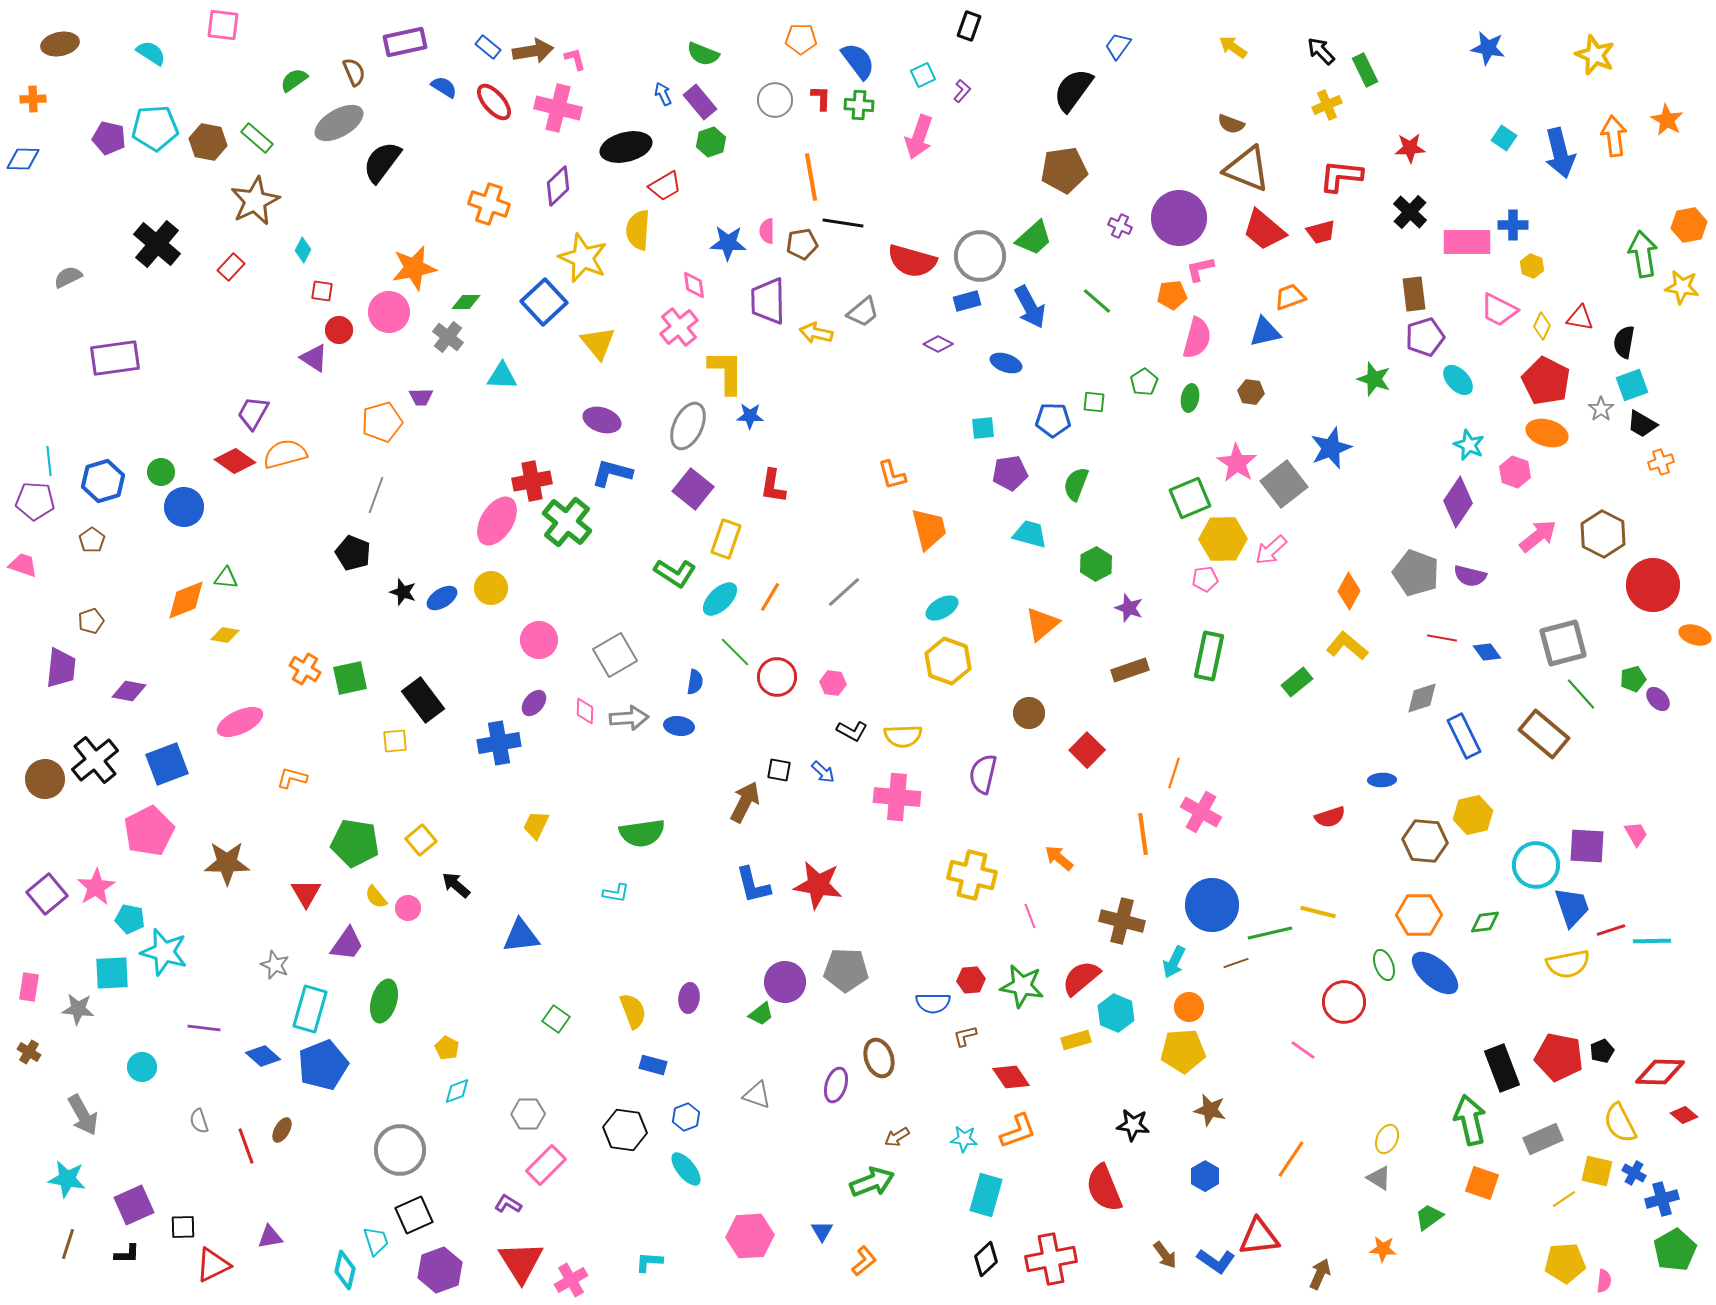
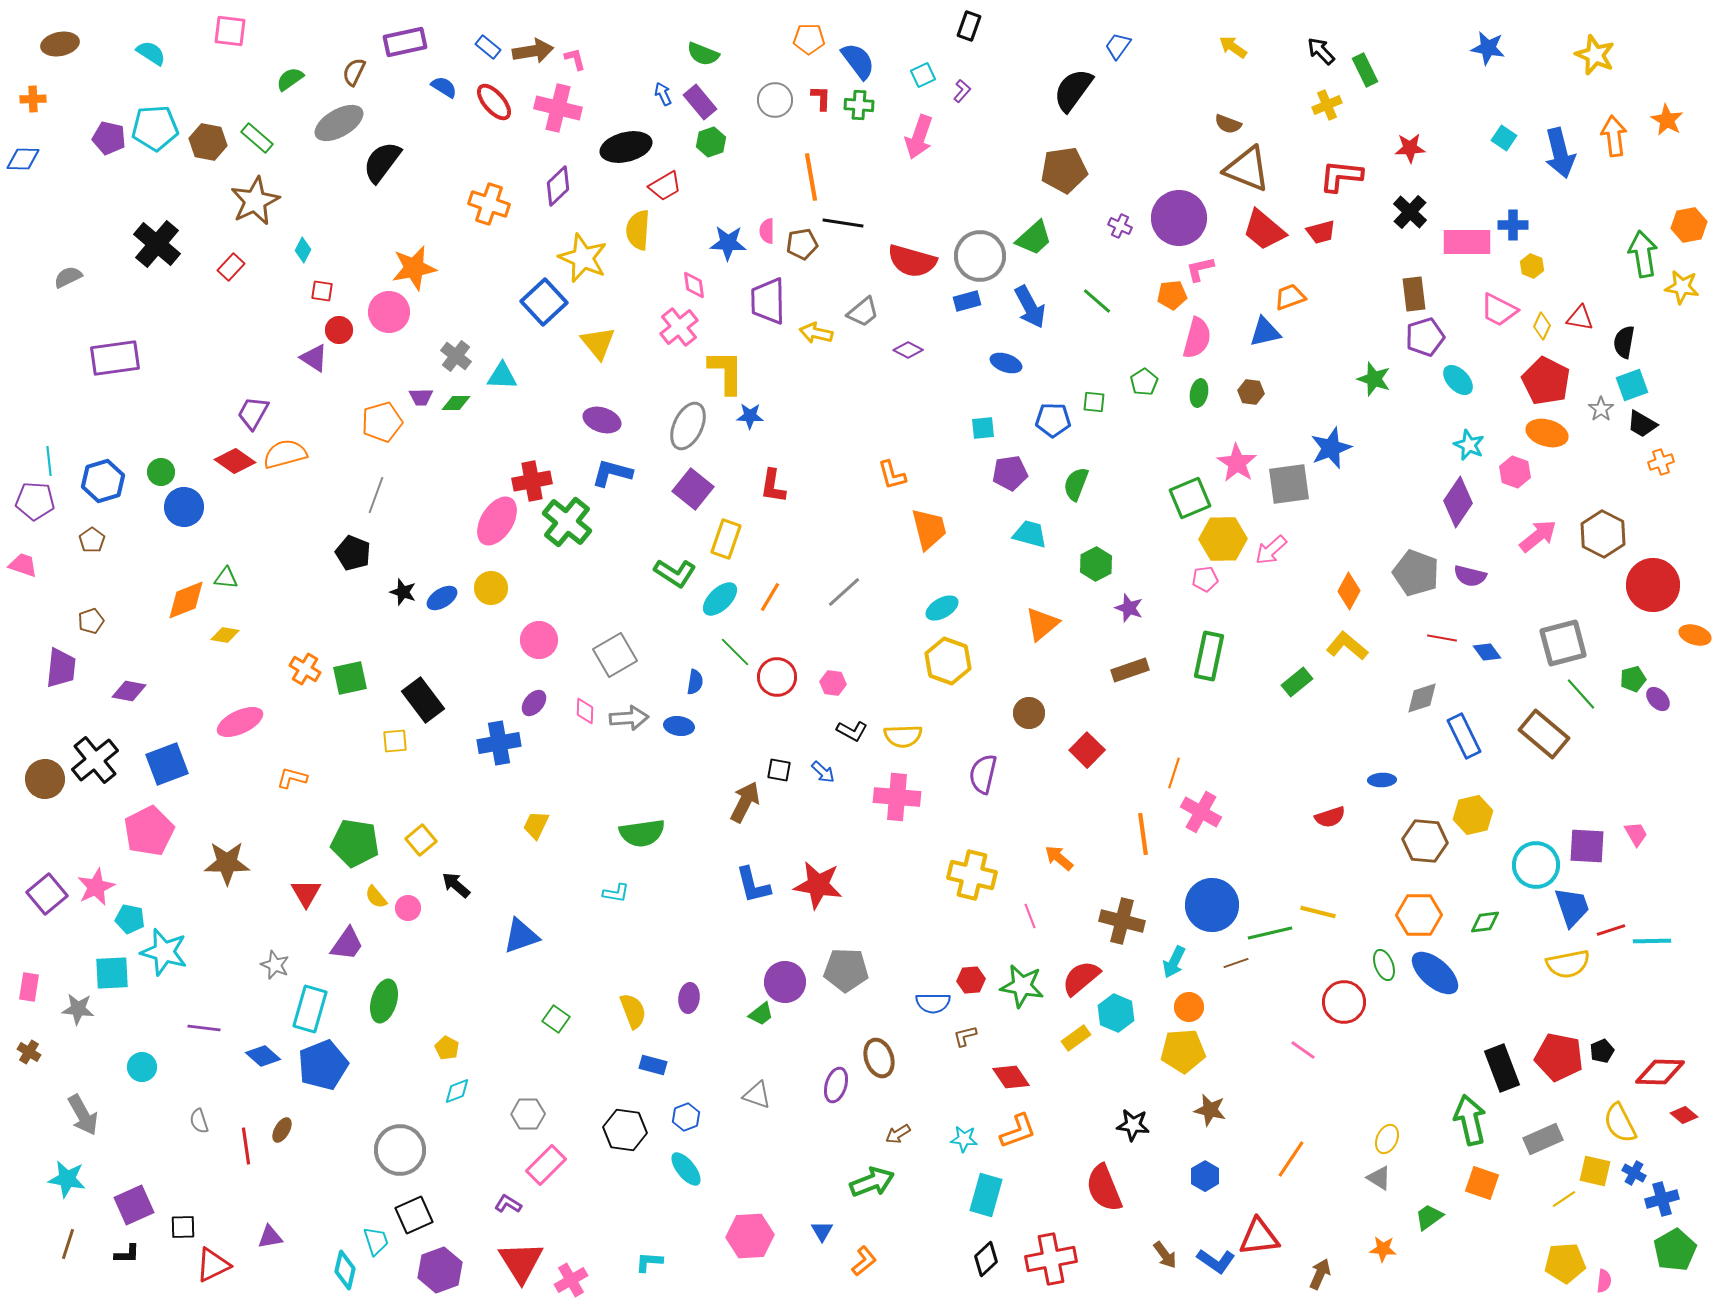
pink square at (223, 25): moved 7 px right, 6 px down
orange pentagon at (801, 39): moved 8 px right
brown semicircle at (354, 72): rotated 132 degrees counterclockwise
green semicircle at (294, 80): moved 4 px left, 1 px up
brown semicircle at (1231, 124): moved 3 px left
green diamond at (466, 302): moved 10 px left, 101 px down
gray cross at (448, 337): moved 8 px right, 19 px down
purple diamond at (938, 344): moved 30 px left, 6 px down
green ellipse at (1190, 398): moved 9 px right, 5 px up
gray square at (1284, 484): moved 5 px right; rotated 30 degrees clockwise
pink star at (96, 887): rotated 6 degrees clockwise
blue triangle at (521, 936): rotated 12 degrees counterclockwise
yellow rectangle at (1076, 1040): moved 2 px up; rotated 20 degrees counterclockwise
brown arrow at (897, 1137): moved 1 px right, 3 px up
red line at (246, 1146): rotated 12 degrees clockwise
yellow square at (1597, 1171): moved 2 px left
